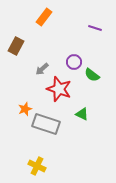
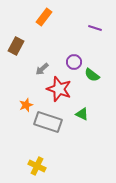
orange star: moved 1 px right, 4 px up
gray rectangle: moved 2 px right, 2 px up
